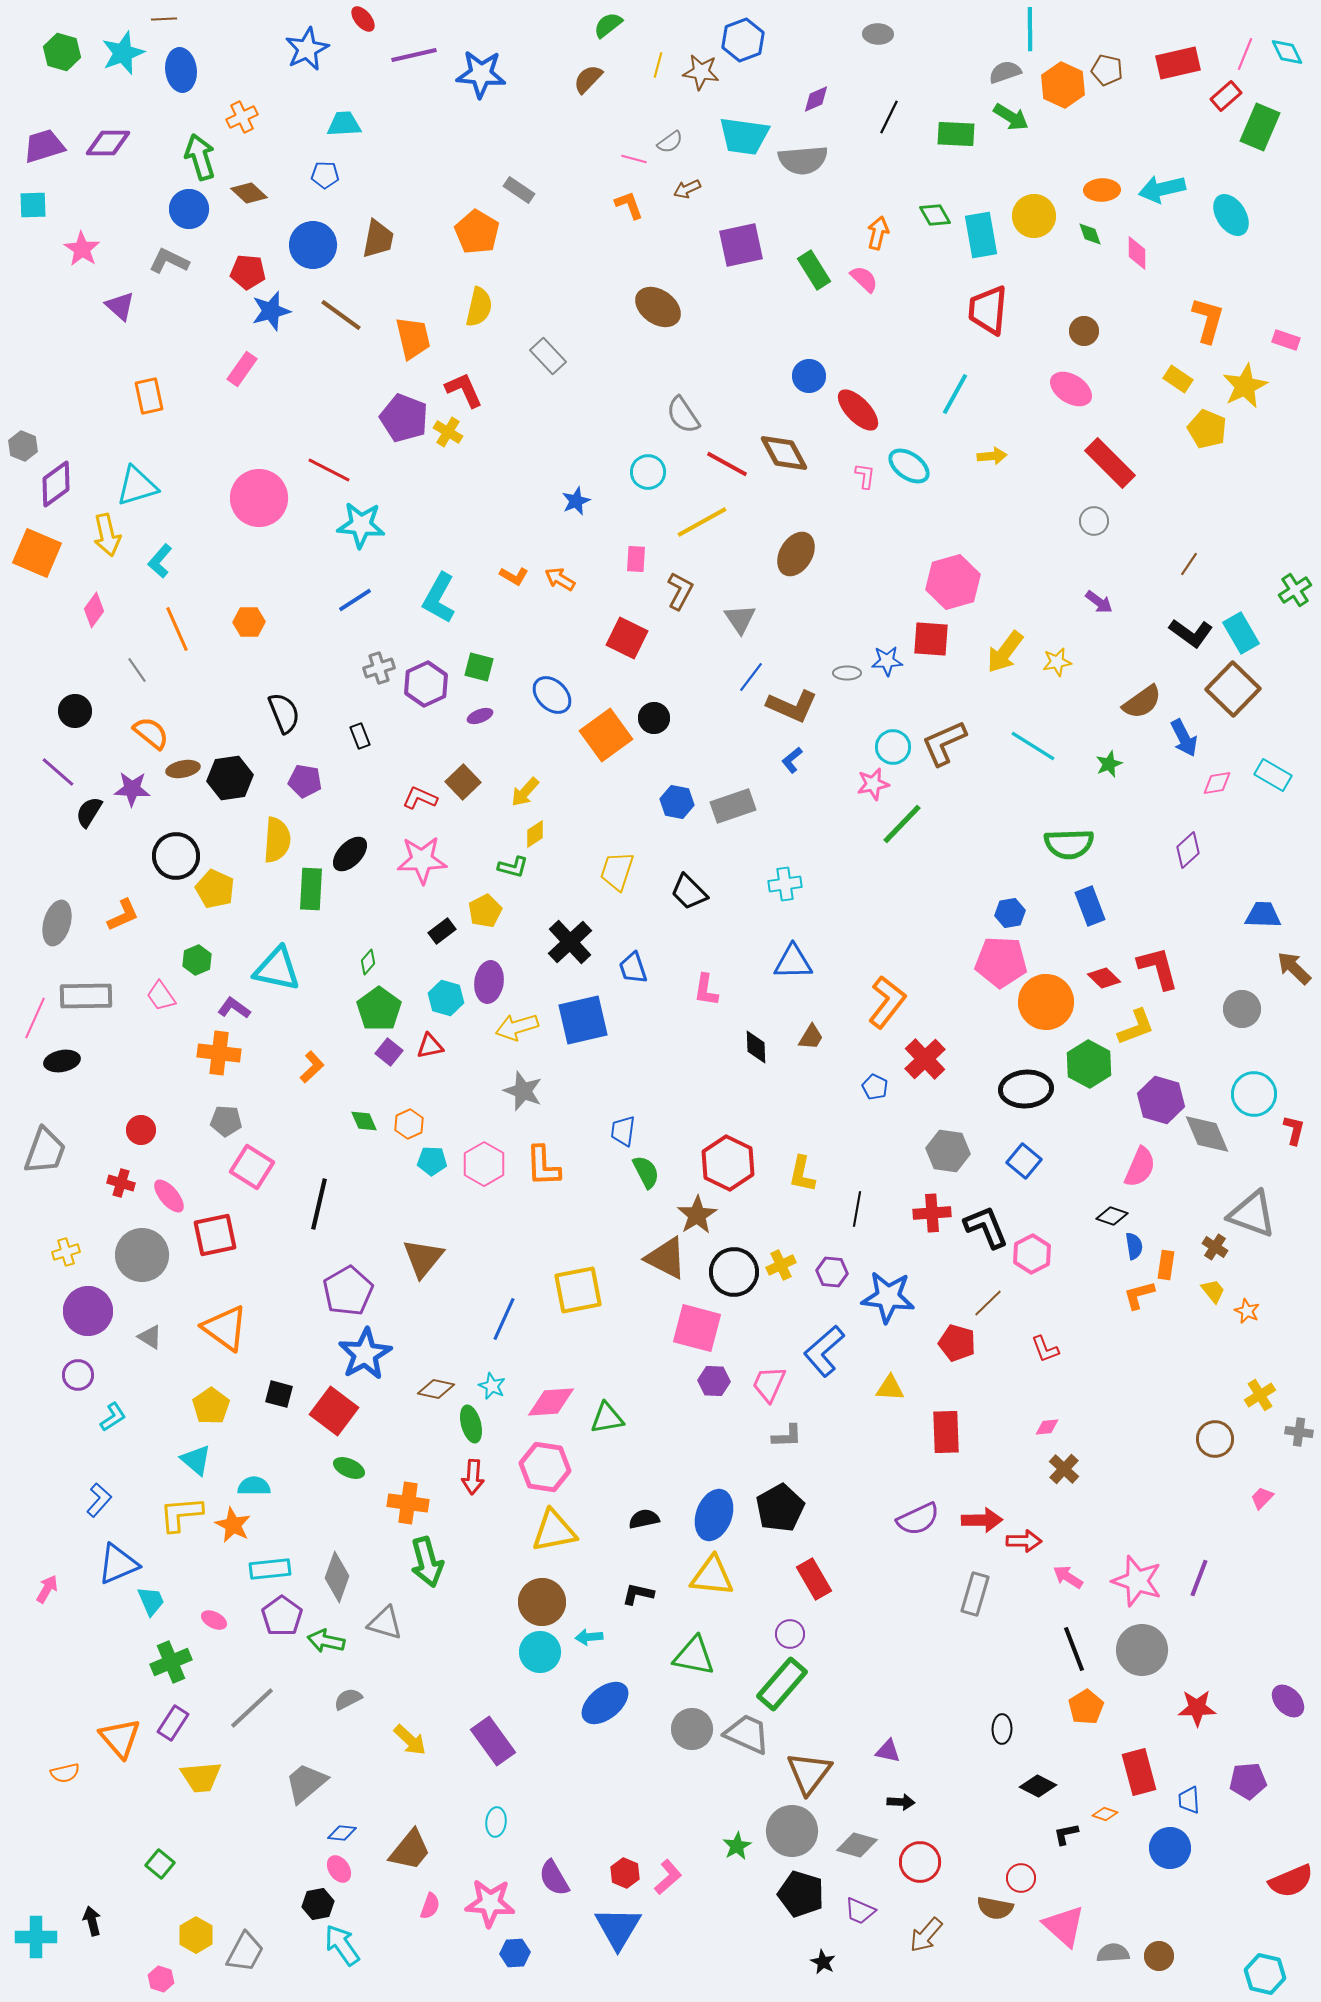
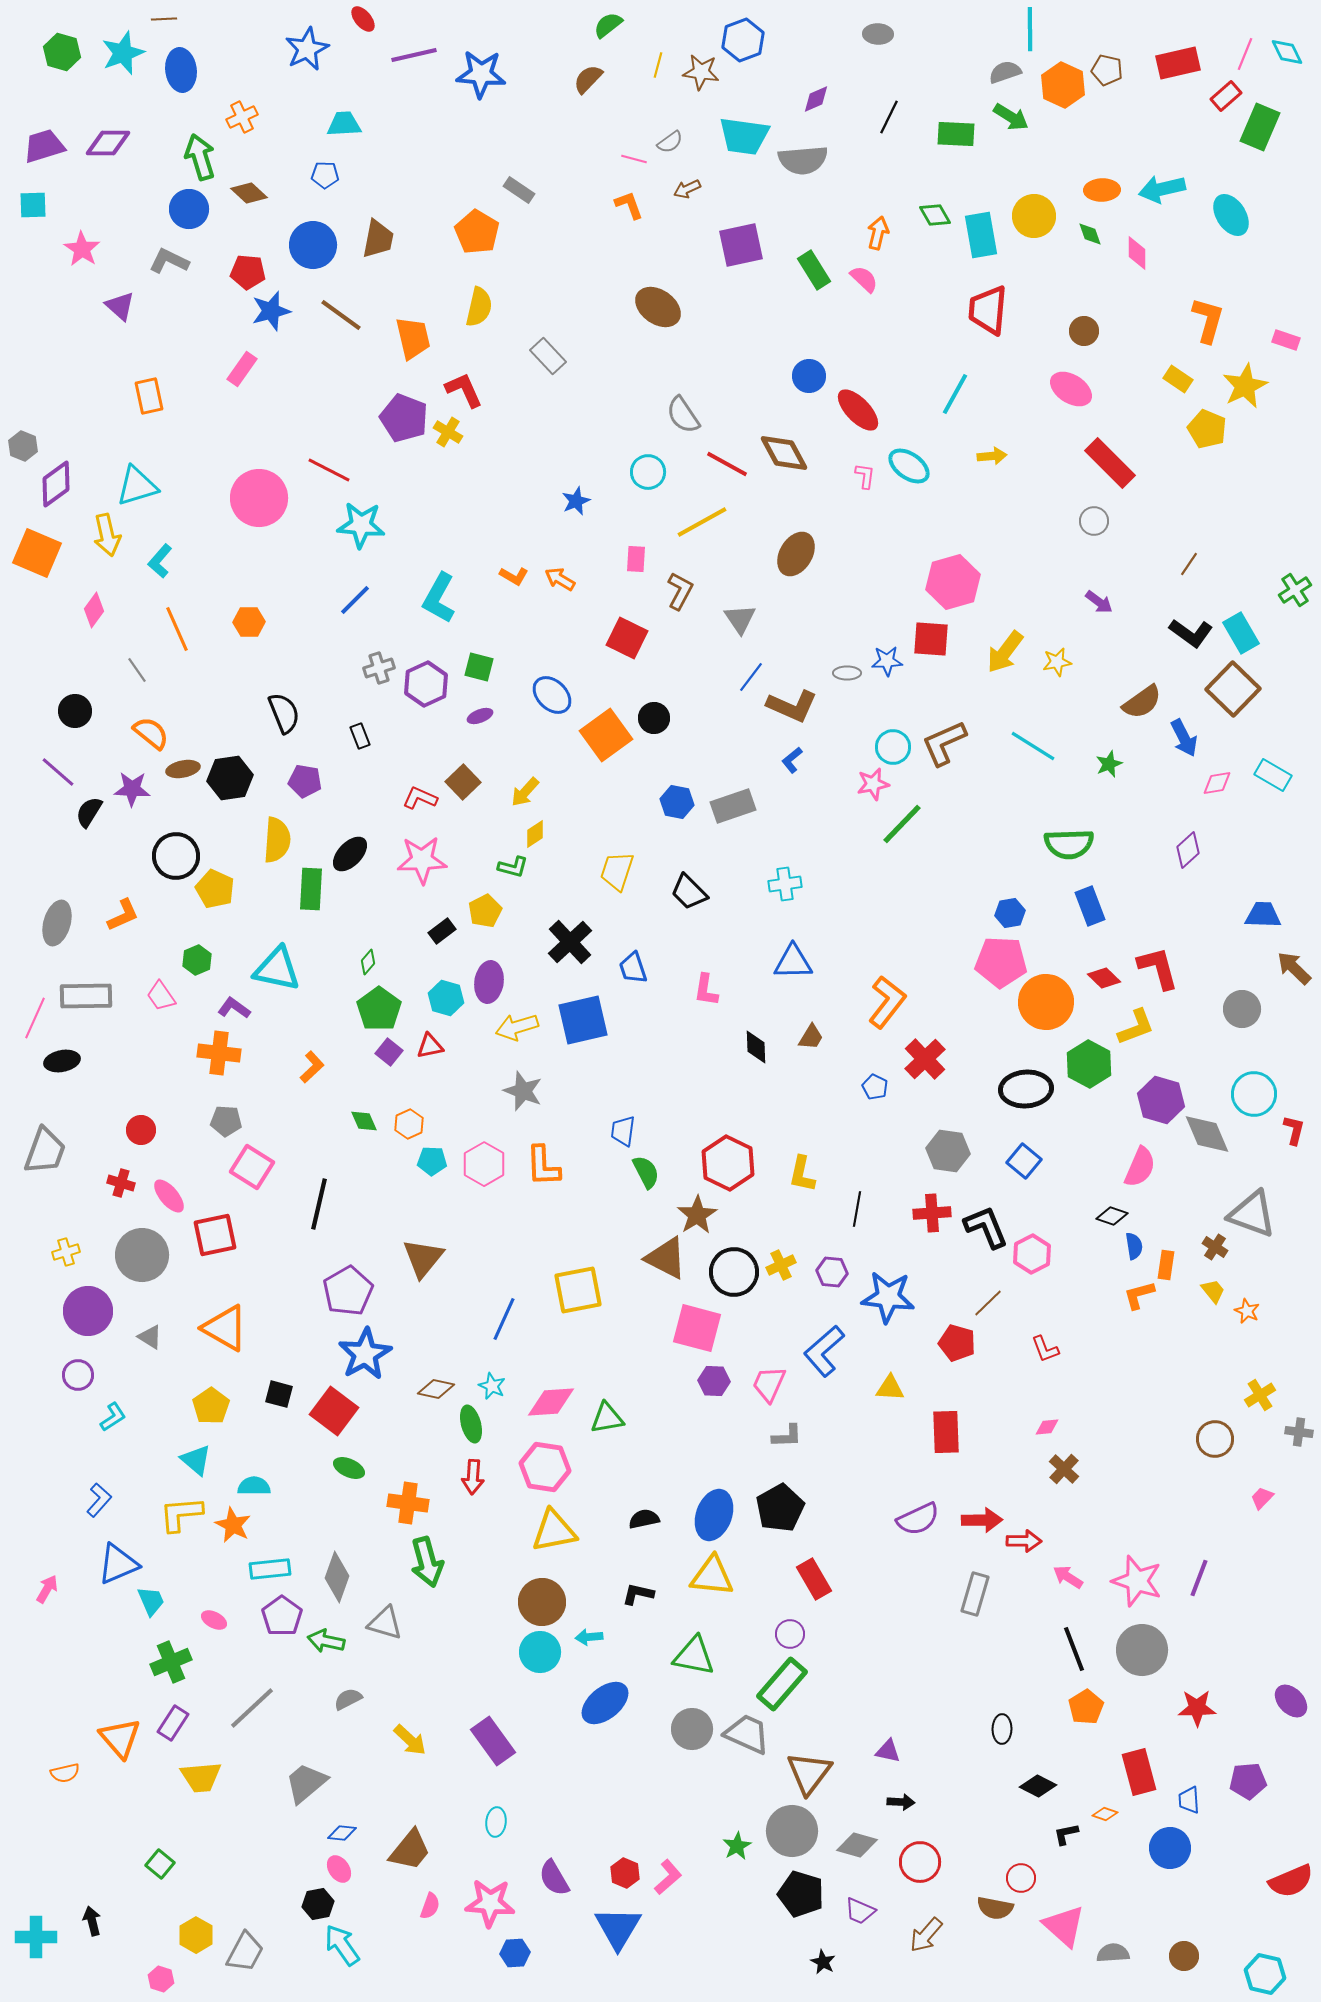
blue line at (355, 600): rotated 12 degrees counterclockwise
orange triangle at (225, 1328): rotated 6 degrees counterclockwise
purple ellipse at (1288, 1701): moved 3 px right
brown circle at (1159, 1956): moved 25 px right
